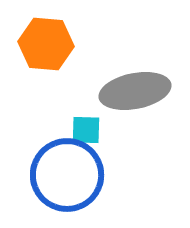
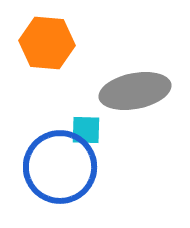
orange hexagon: moved 1 px right, 1 px up
blue circle: moved 7 px left, 8 px up
